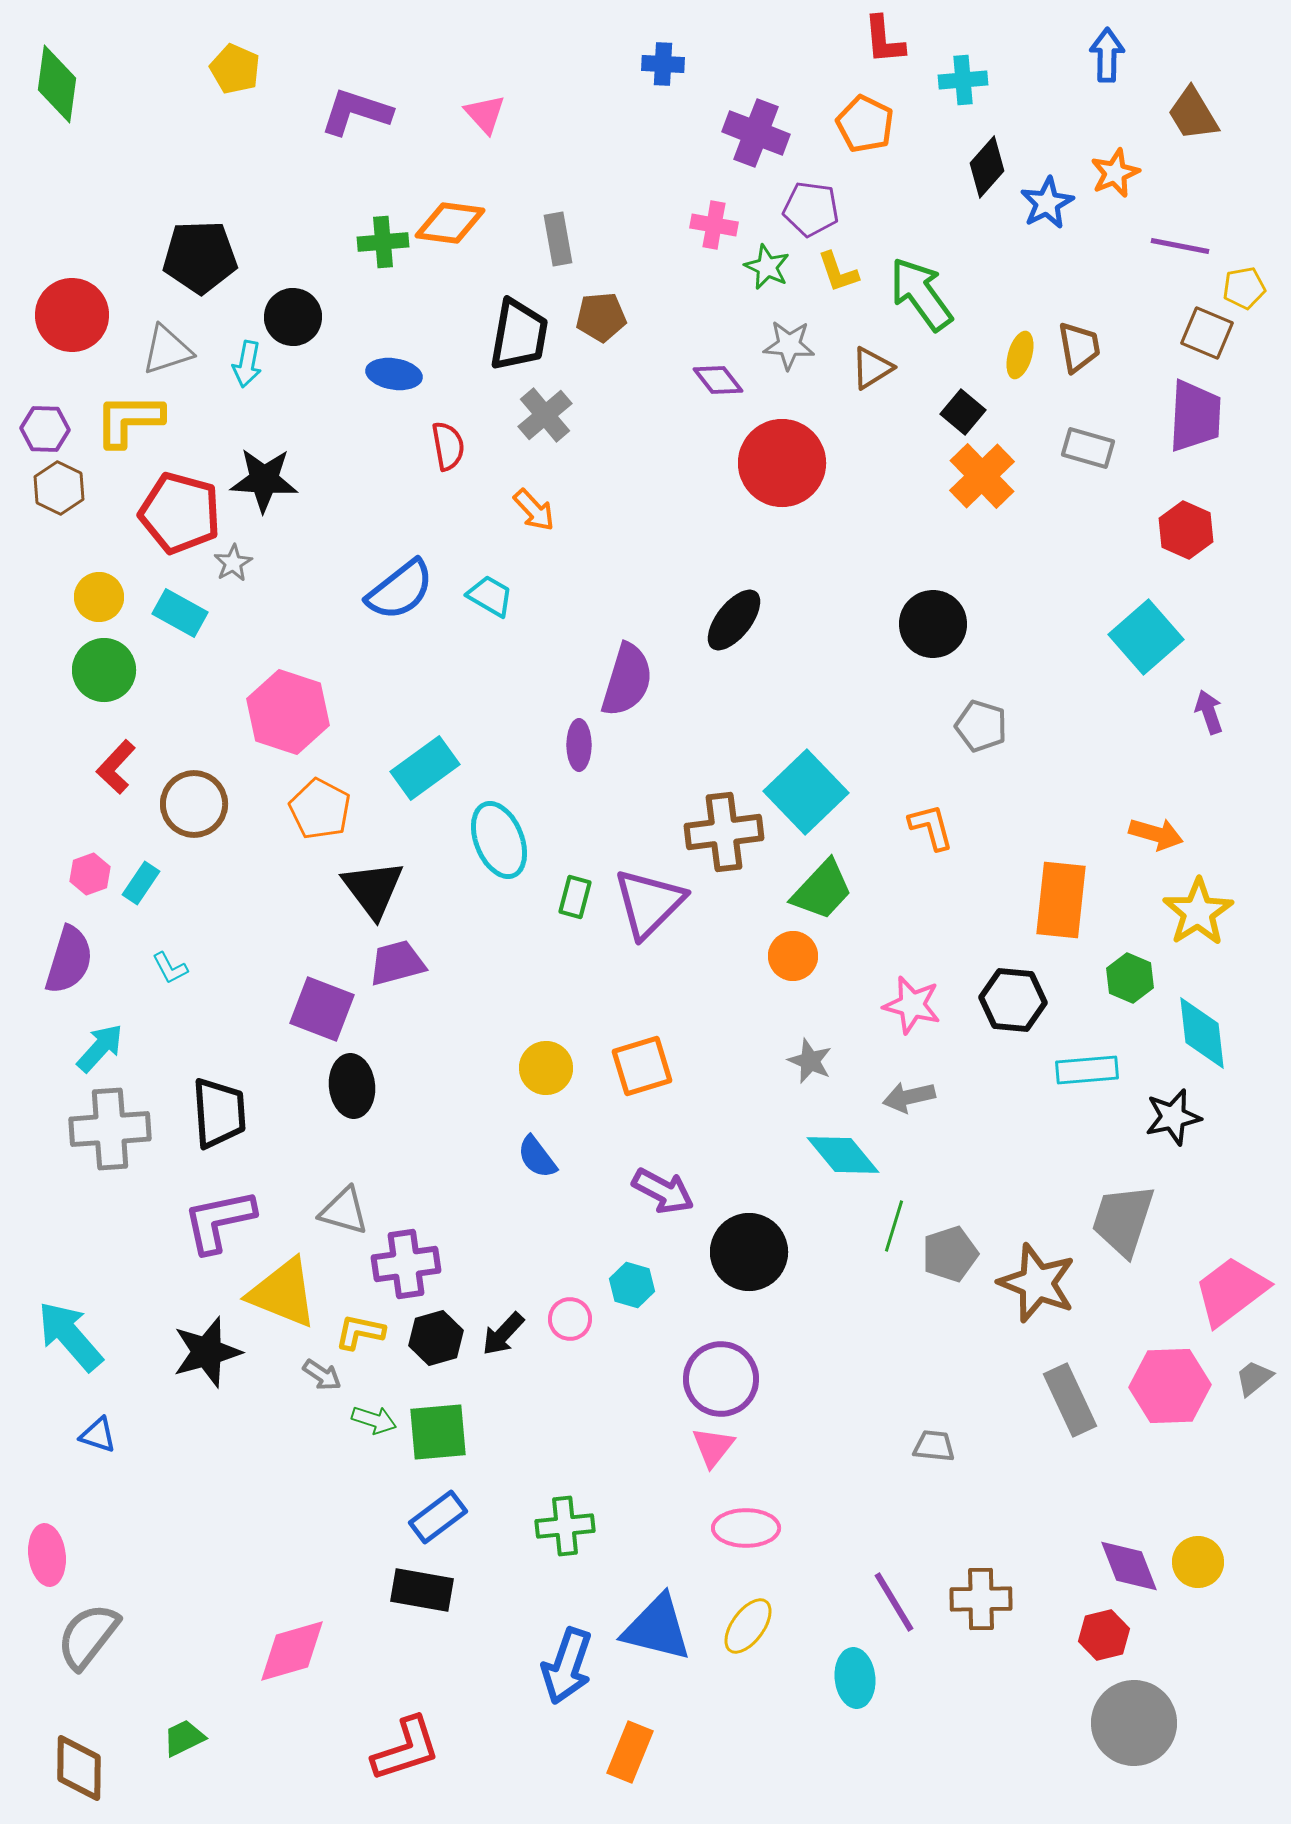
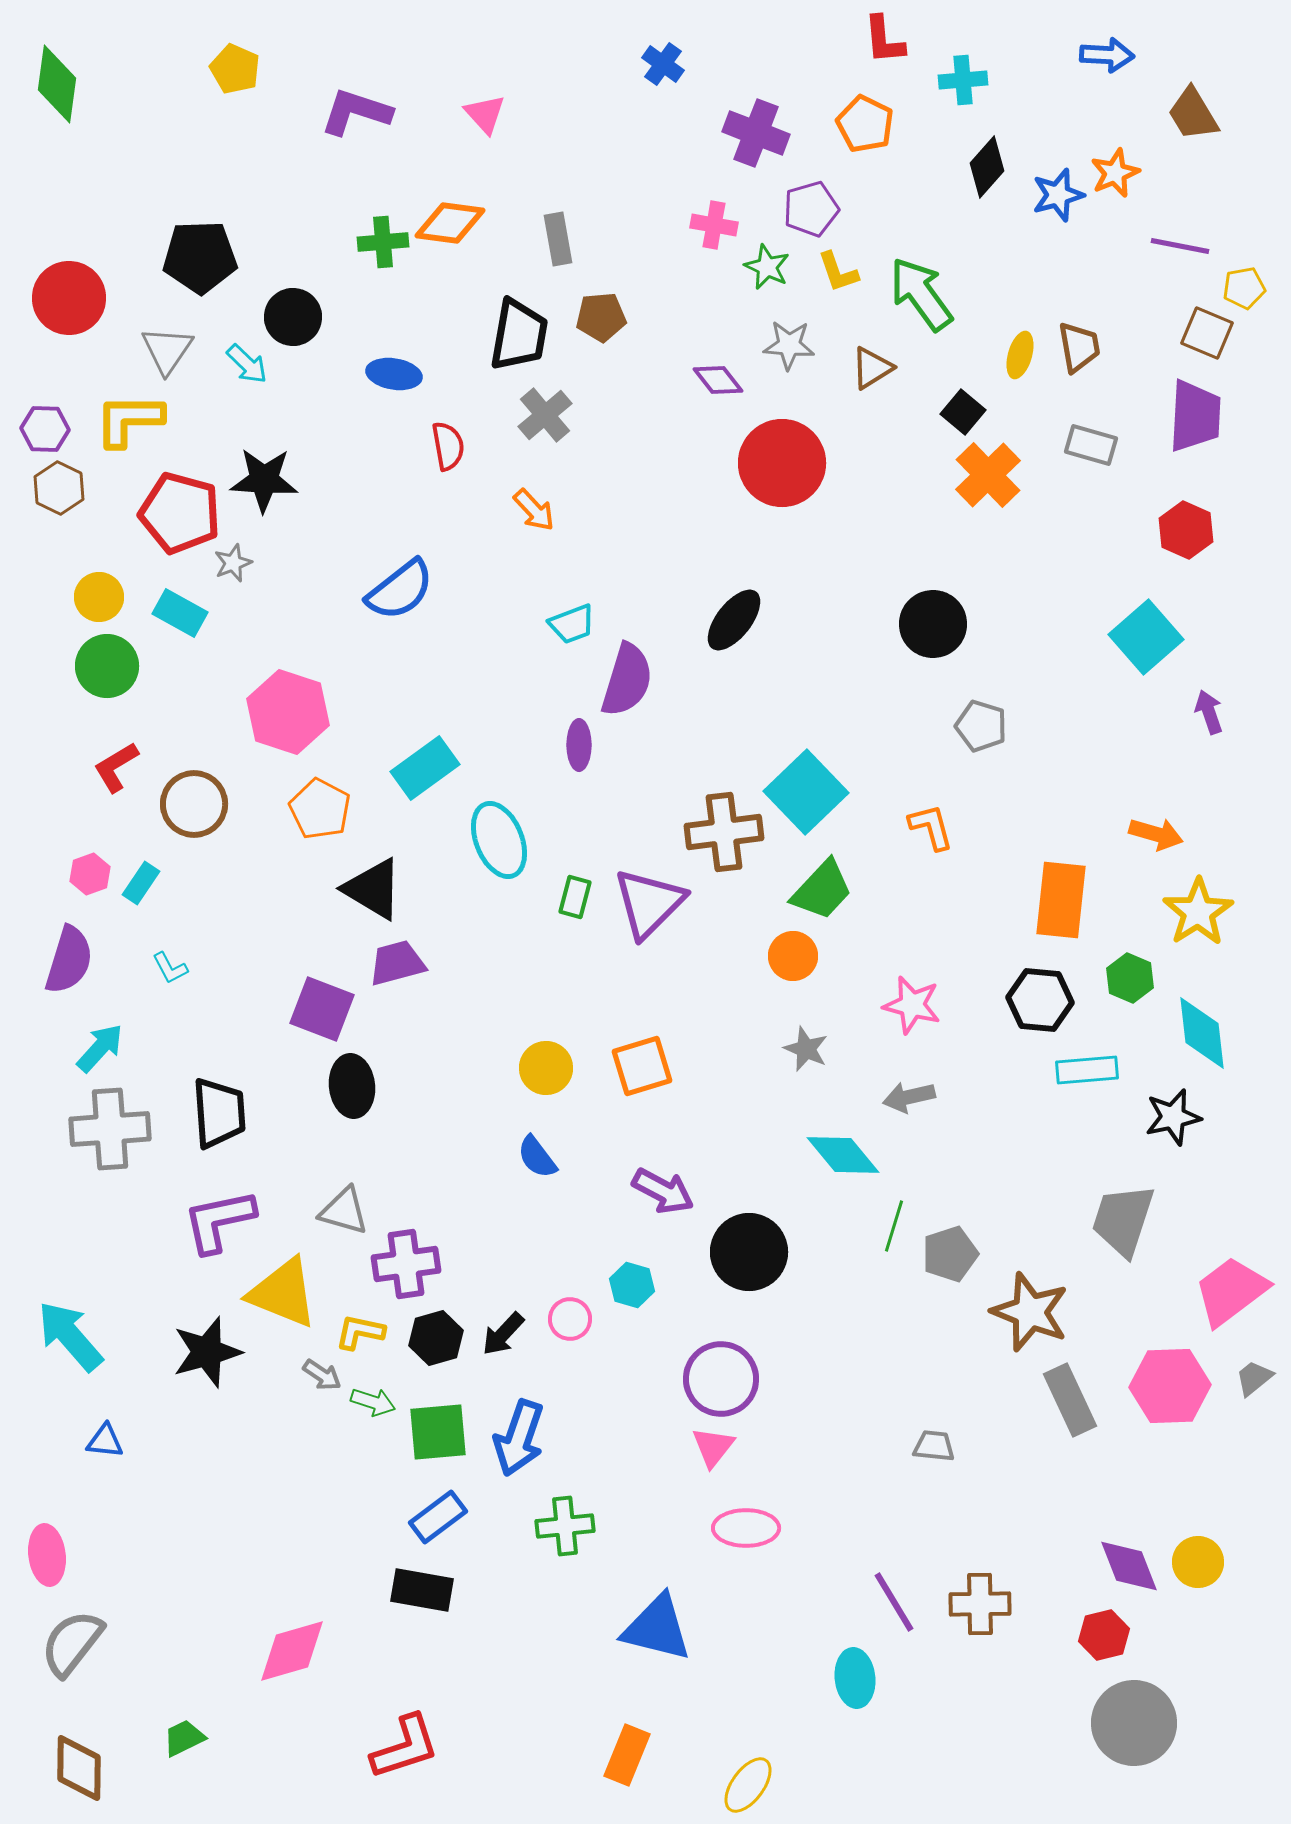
blue arrow at (1107, 55): rotated 92 degrees clockwise
blue cross at (663, 64): rotated 33 degrees clockwise
blue star at (1047, 203): moved 11 px right, 8 px up; rotated 12 degrees clockwise
purple pentagon at (811, 209): rotated 24 degrees counterclockwise
red circle at (72, 315): moved 3 px left, 17 px up
gray triangle at (167, 350): rotated 38 degrees counterclockwise
cyan arrow at (247, 364): rotated 57 degrees counterclockwise
gray rectangle at (1088, 448): moved 3 px right, 3 px up
orange cross at (982, 476): moved 6 px right, 1 px up
gray star at (233, 563): rotated 9 degrees clockwise
cyan trapezoid at (490, 596): moved 82 px right, 28 px down; rotated 129 degrees clockwise
green circle at (104, 670): moved 3 px right, 4 px up
red L-shape at (116, 767): rotated 16 degrees clockwise
black triangle at (373, 889): rotated 22 degrees counterclockwise
black hexagon at (1013, 1000): moved 27 px right
gray star at (810, 1061): moved 4 px left, 12 px up
brown star at (1037, 1283): moved 7 px left, 29 px down
green arrow at (374, 1420): moved 1 px left, 18 px up
blue triangle at (98, 1435): moved 7 px right, 6 px down; rotated 12 degrees counterclockwise
brown cross at (981, 1599): moved 1 px left, 5 px down
yellow ellipse at (748, 1626): moved 159 px down
gray semicircle at (88, 1636): moved 16 px left, 7 px down
blue arrow at (567, 1666): moved 48 px left, 228 px up
red L-shape at (406, 1749): moved 1 px left, 2 px up
orange rectangle at (630, 1752): moved 3 px left, 3 px down
